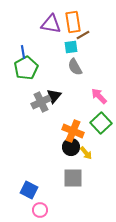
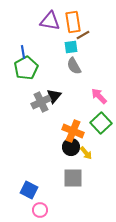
purple triangle: moved 1 px left, 3 px up
gray semicircle: moved 1 px left, 1 px up
